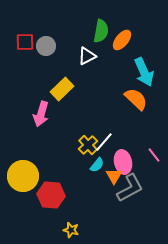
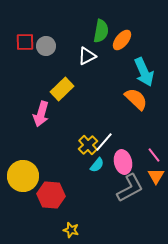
orange triangle: moved 42 px right
